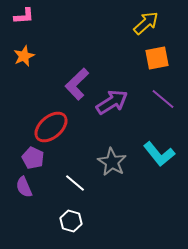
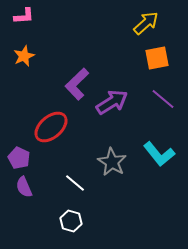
purple pentagon: moved 14 px left
